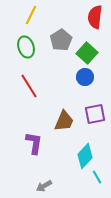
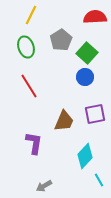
red semicircle: rotated 80 degrees clockwise
cyan line: moved 2 px right, 3 px down
